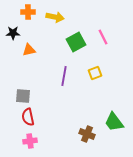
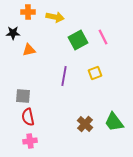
green square: moved 2 px right, 2 px up
brown cross: moved 2 px left, 10 px up; rotated 21 degrees clockwise
